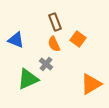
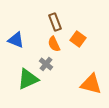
orange triangle: rotated 45 degrees clockwise
